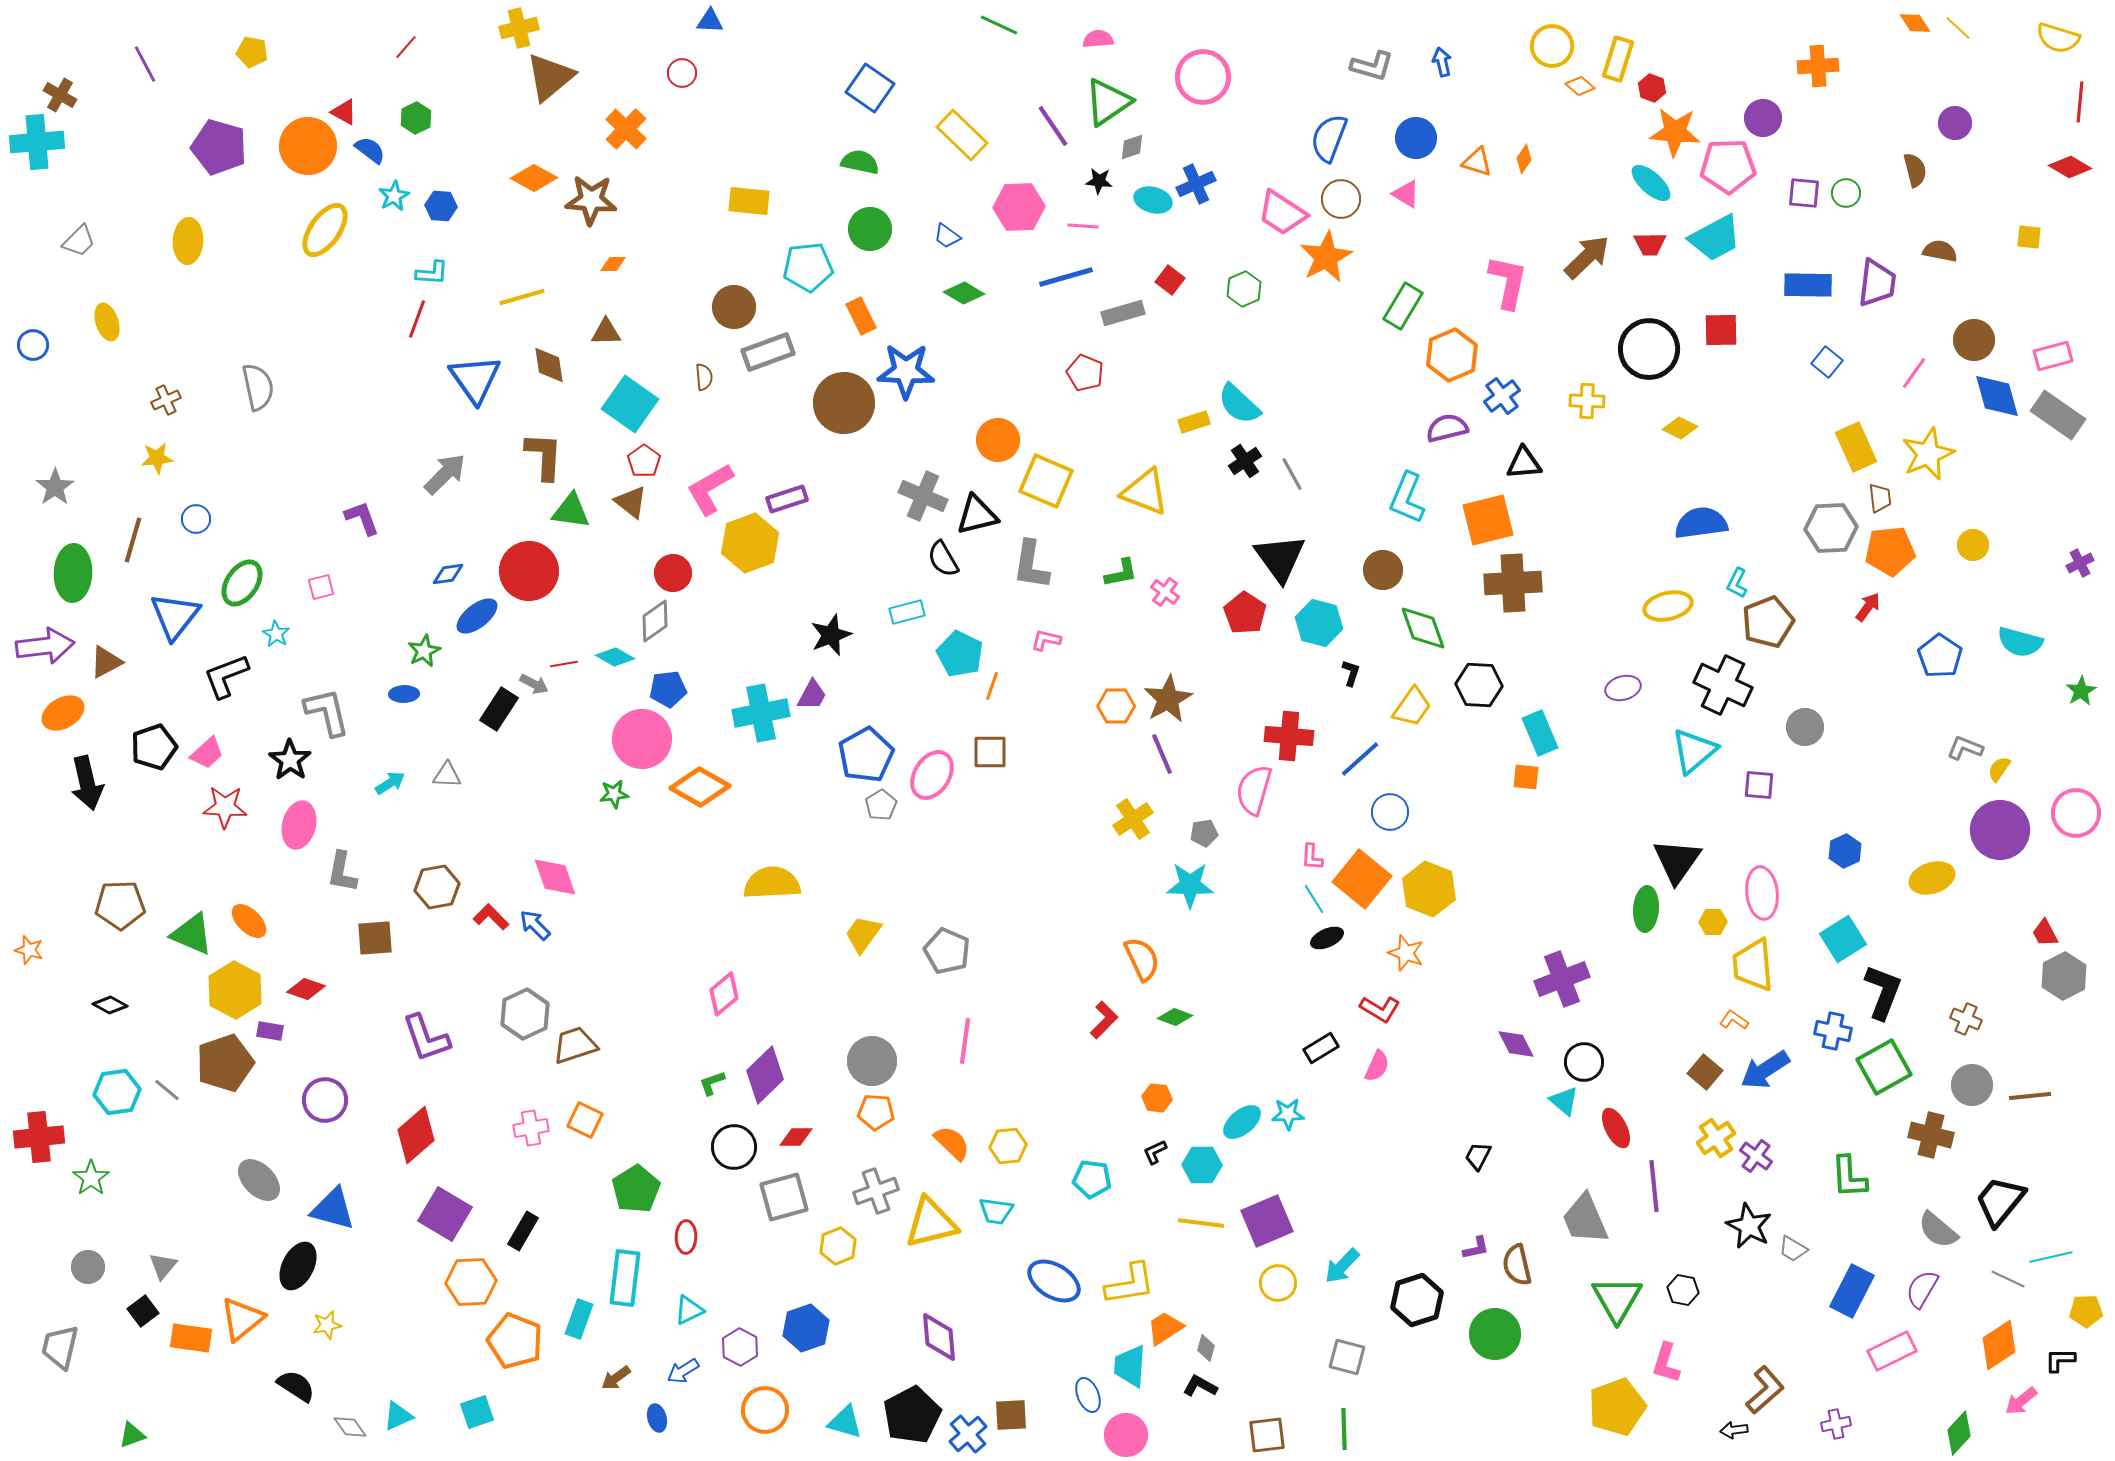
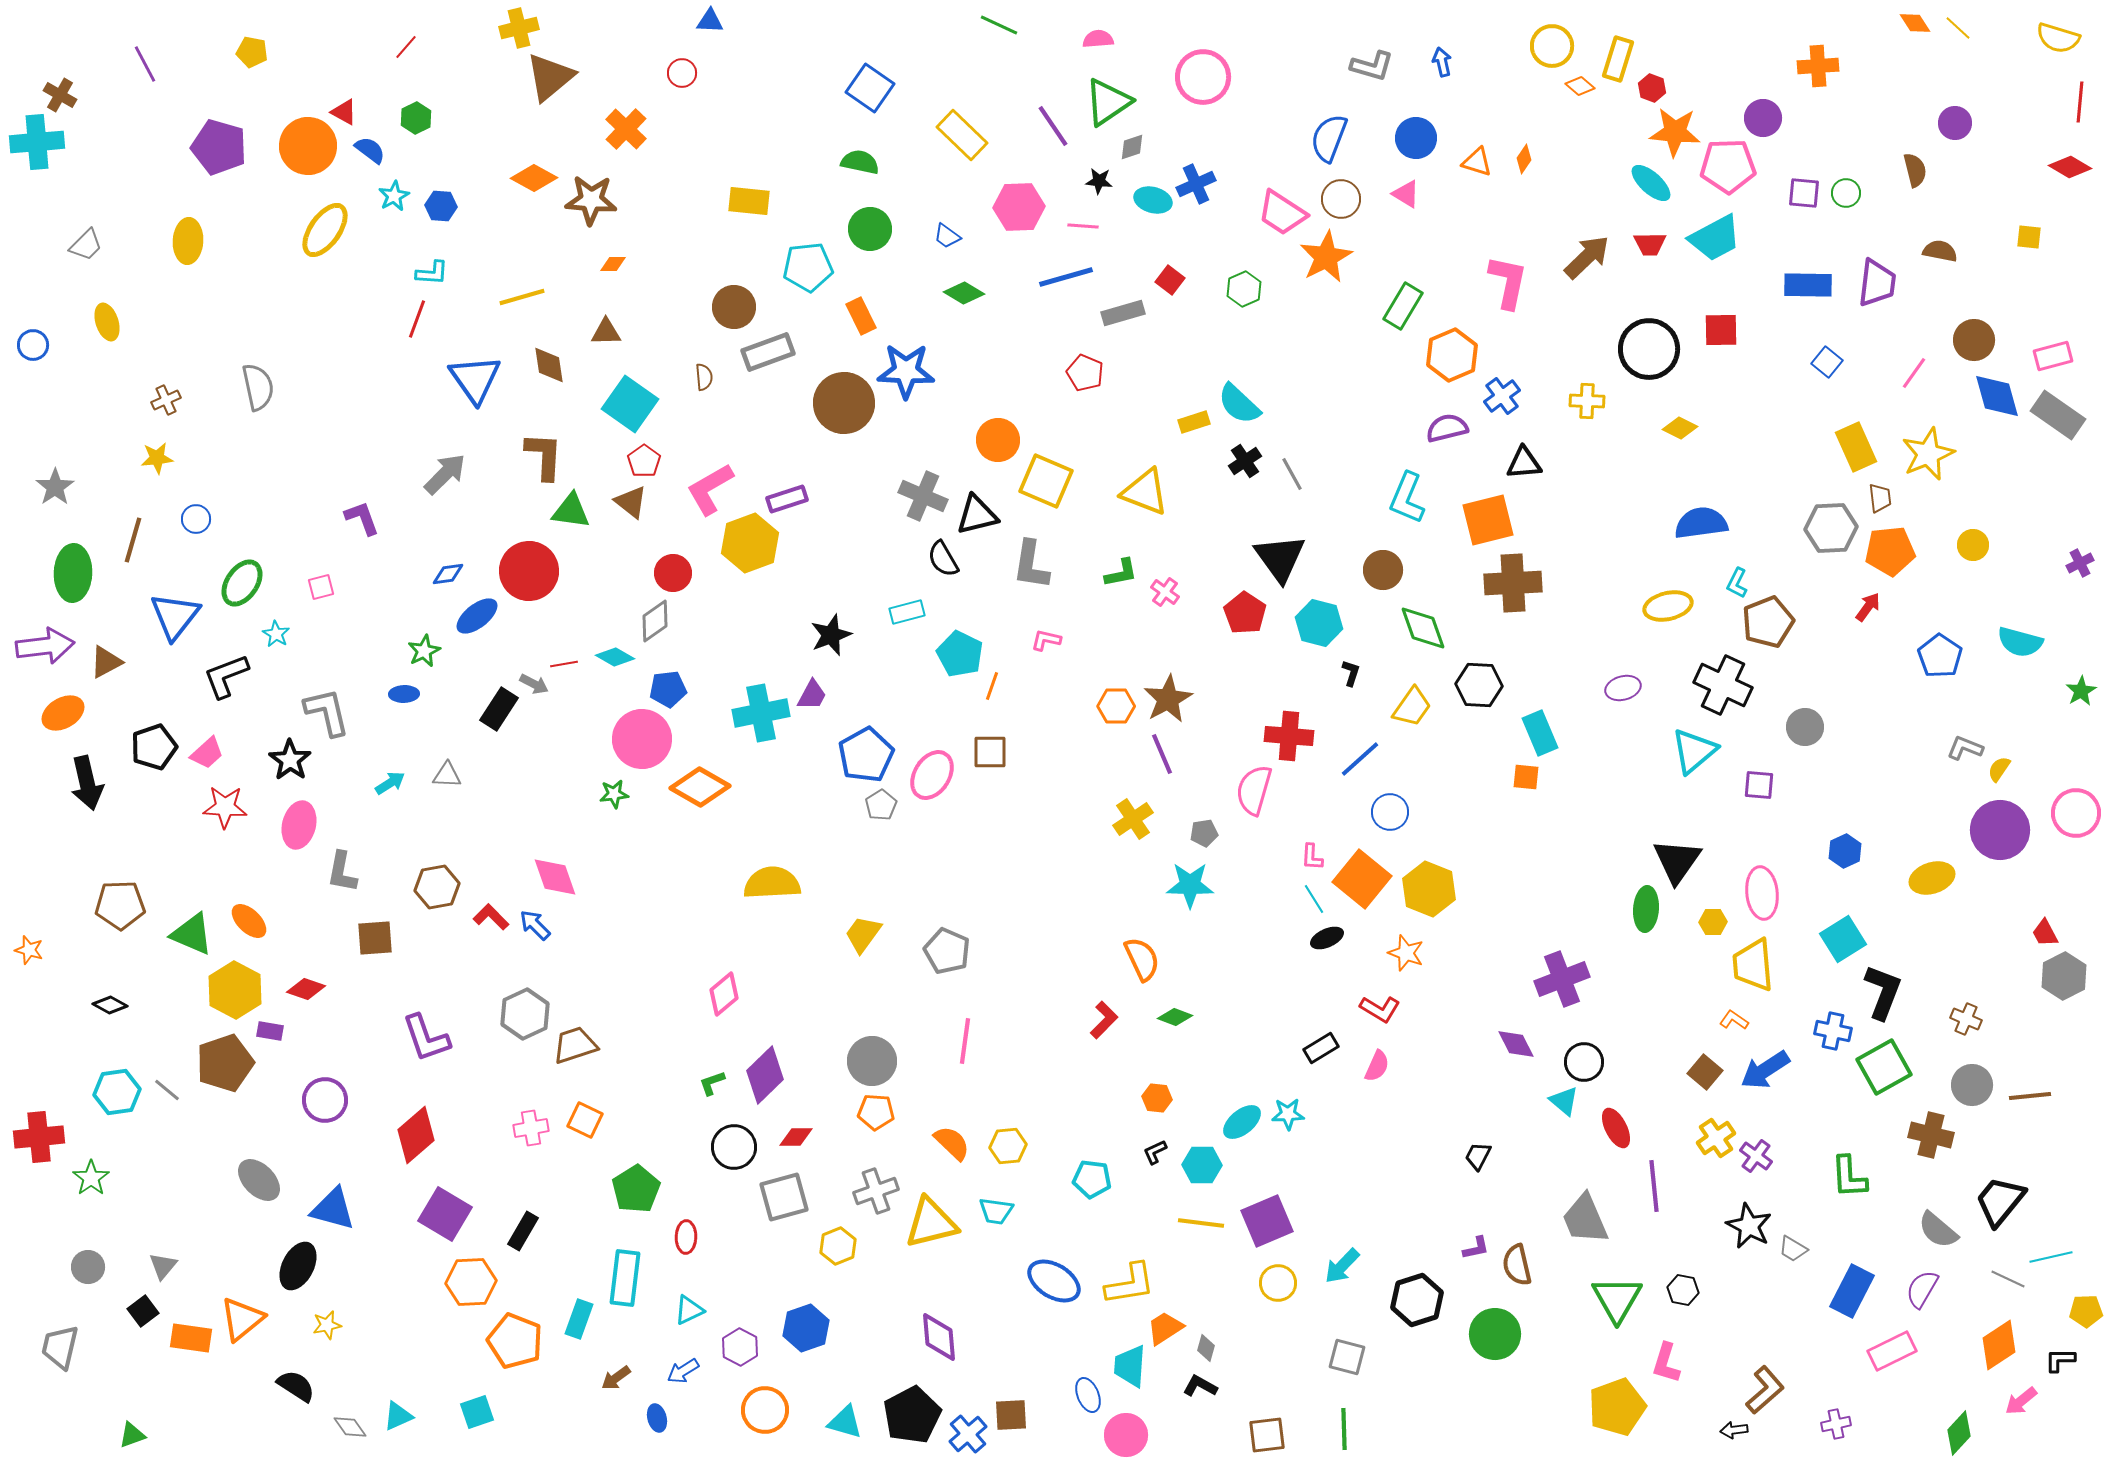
gray trapezoid at (79, 241): moved 7 px right, 4 px down
